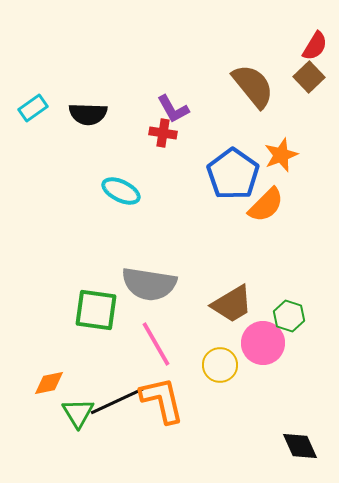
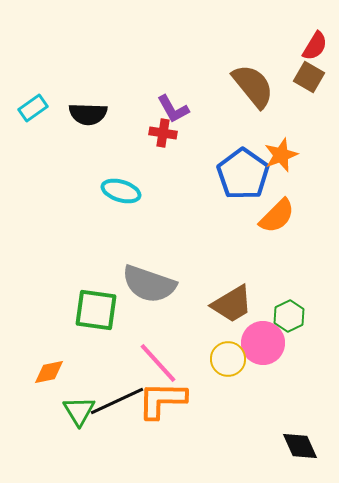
brown square: rotated 16 degrees counterclockwise
blue pentagon: moved 10 px right
cyan ellipse: rotated 9 degrees counterclockwise
orange semicircle: moved 11 px right, 11 px down
gray semicircle: rotated 10 degrees clockwise
green hexagon: rotated 16 degrees clockwise
pink line: moved 2 px right, 19 px down; rotated 12 degrees counterclockwise
yellow circle: moved 8 px right, 6 px up
orange diamond: moved 11 px up
orange L-shape: rotated 76 degrees counterclockwise
green triangle: moved 1 px right, 2 px up
